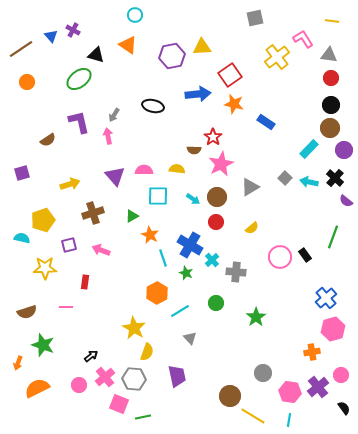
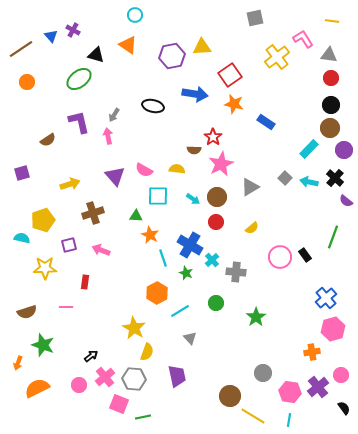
blue arrow at (198, 94): moved 3 px left; rotated 15 degrees clockwise
pink semicircle at (144, 170): rotated 150 degrees counterclockwise
green triangle at (132, 216): moved 4 px right; rotated 32 degrees clockwise
